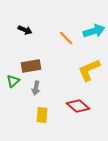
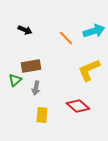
green triangle: moved 2 px right, 1 px up
